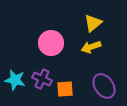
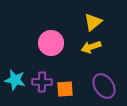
yellow triangle: moved 1 px up
purple cross: moved 3 px down; rotated 24 degrees counterclockwise
